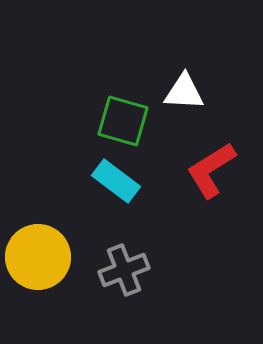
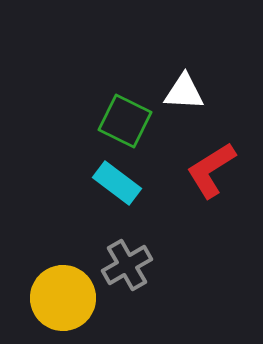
green square: moved 2 px right; rotated 10 degrees clockwise
cyan rectangle: moved 1 px right, 2 px down
yellow circle: moved 25 px right, 41 px down
gray cross: moved 3 px right, 5 px up; rotated 9 degrees counterclockwise
